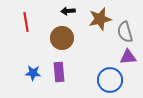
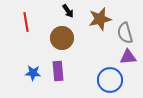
black arrow: rotated 120 degrees counterclockwise
gray semicircle: moved 1 px down
purple rectangle: moved 1 px left, 1 px up
